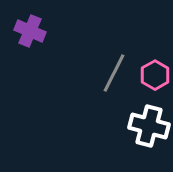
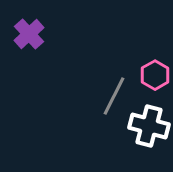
purple cross: moved 1 px left, 3 px down; rotated 24 degrees clockwise
gray line: moved 23 px down
